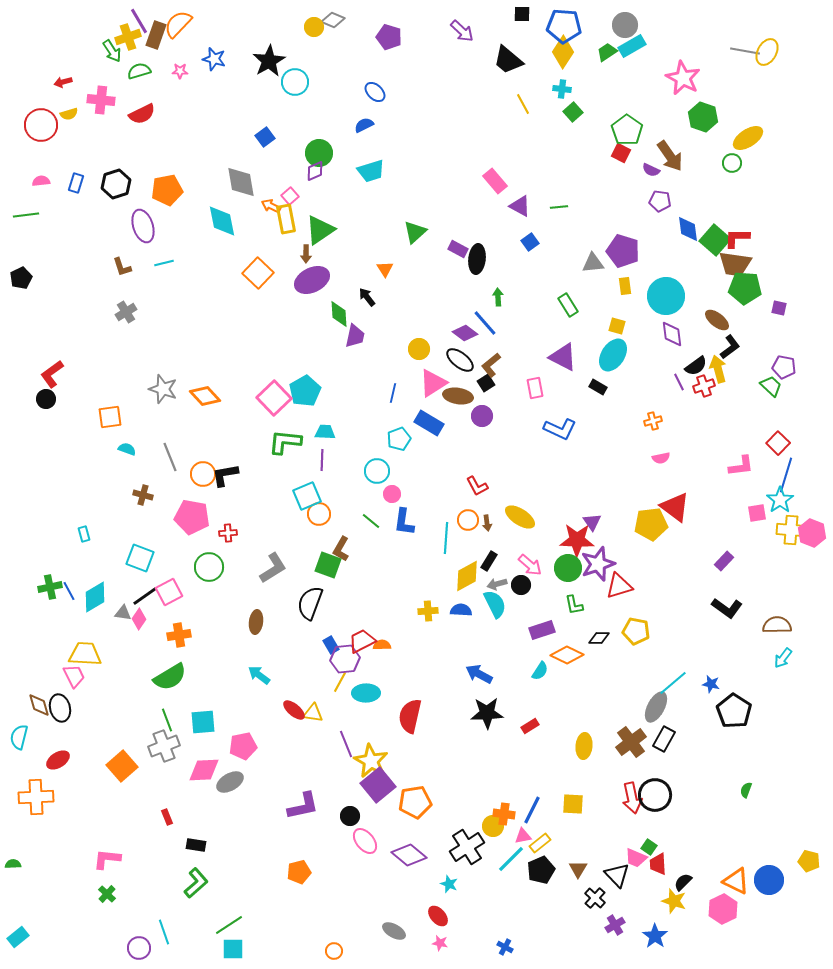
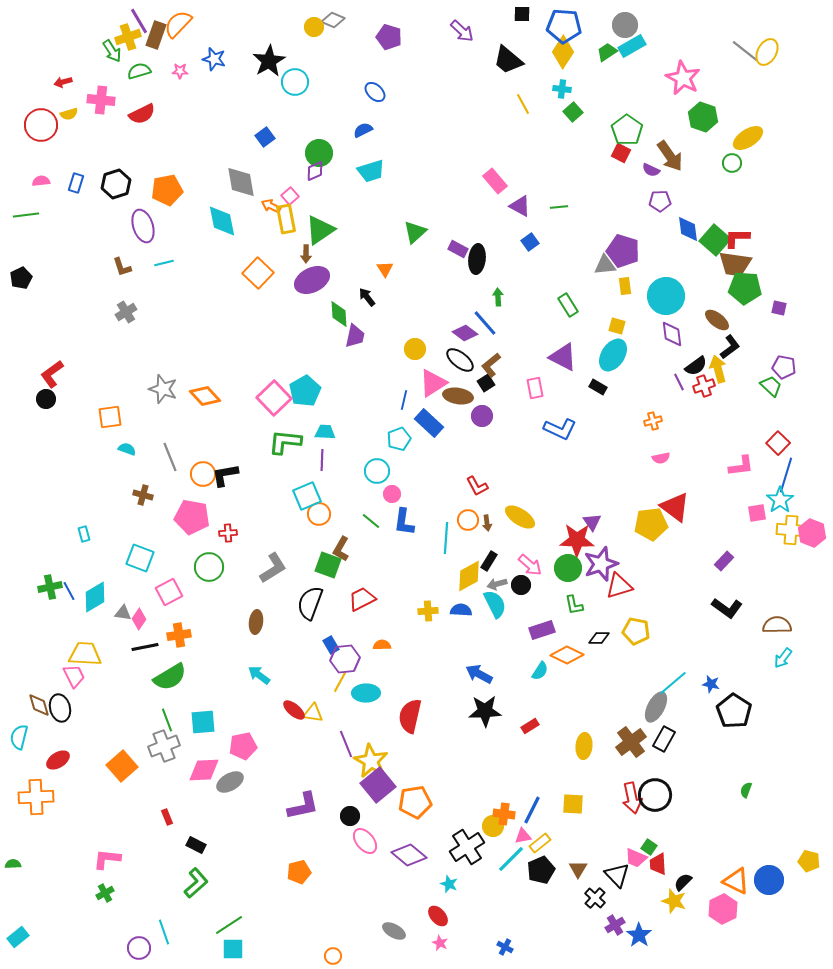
gray line at (745, 51): rotated 28 degrees clockwise
blue semicircle at (364, 125): moved 1 px left, 5 px down
purple pentagon at (660, 201): rotated 10 degrees counterclockwise
gray triangle at (593, 263): moved 12 px right, 2 px down
yellow circle at (419, 349): moved 4 px left
blue line at (393, 393): moved 11 px right, 7 px down
blue rectangle at (429, 423): rotated 12 degrees clockwise
purple star at (598, 564): moved 3 px right
yellow diamond at (467, 576): moved 2 px right
black line at (145, 596): moved 51 px down; rotated 24 degrees clockwise
red trapezoid at (362, 641): moved 42 px up
black star at (487, 713): moved 2 px left, 2 px up
black rectangle at (196, 845): rotated 18 degrees clockwise
green cross at (107, 894): moved 2 px left, 1 px up; rotated 18 degrees clockwise
blue star at (655, 936): moved 16 px left, 1 px up
pink star at (440, 943): rotated 14 degrees clockwise
orange circle at (334, 951): moved 1 px left, 5 px down
